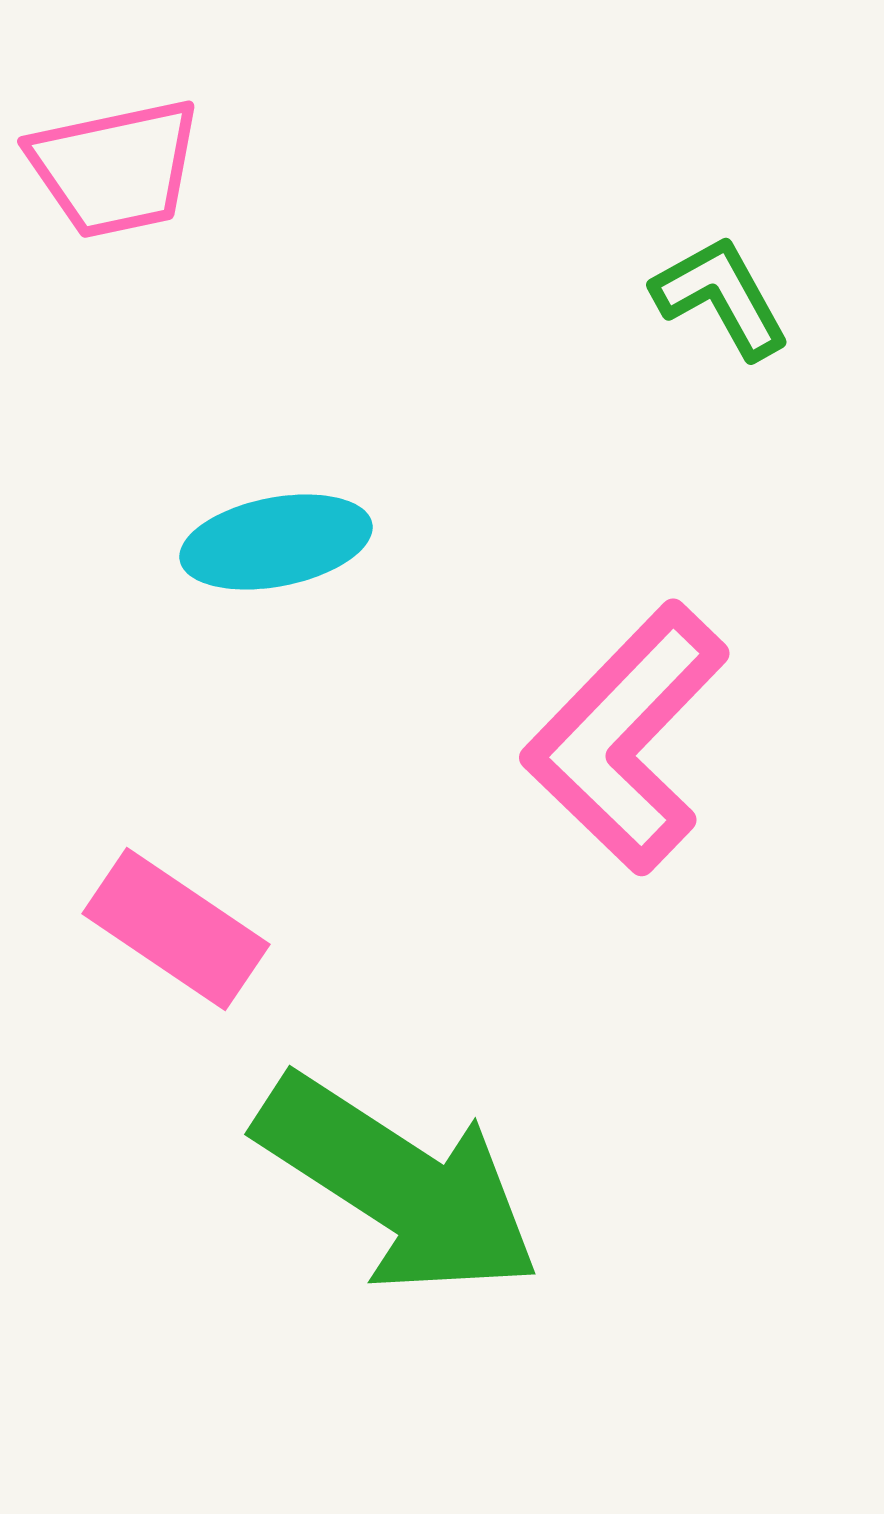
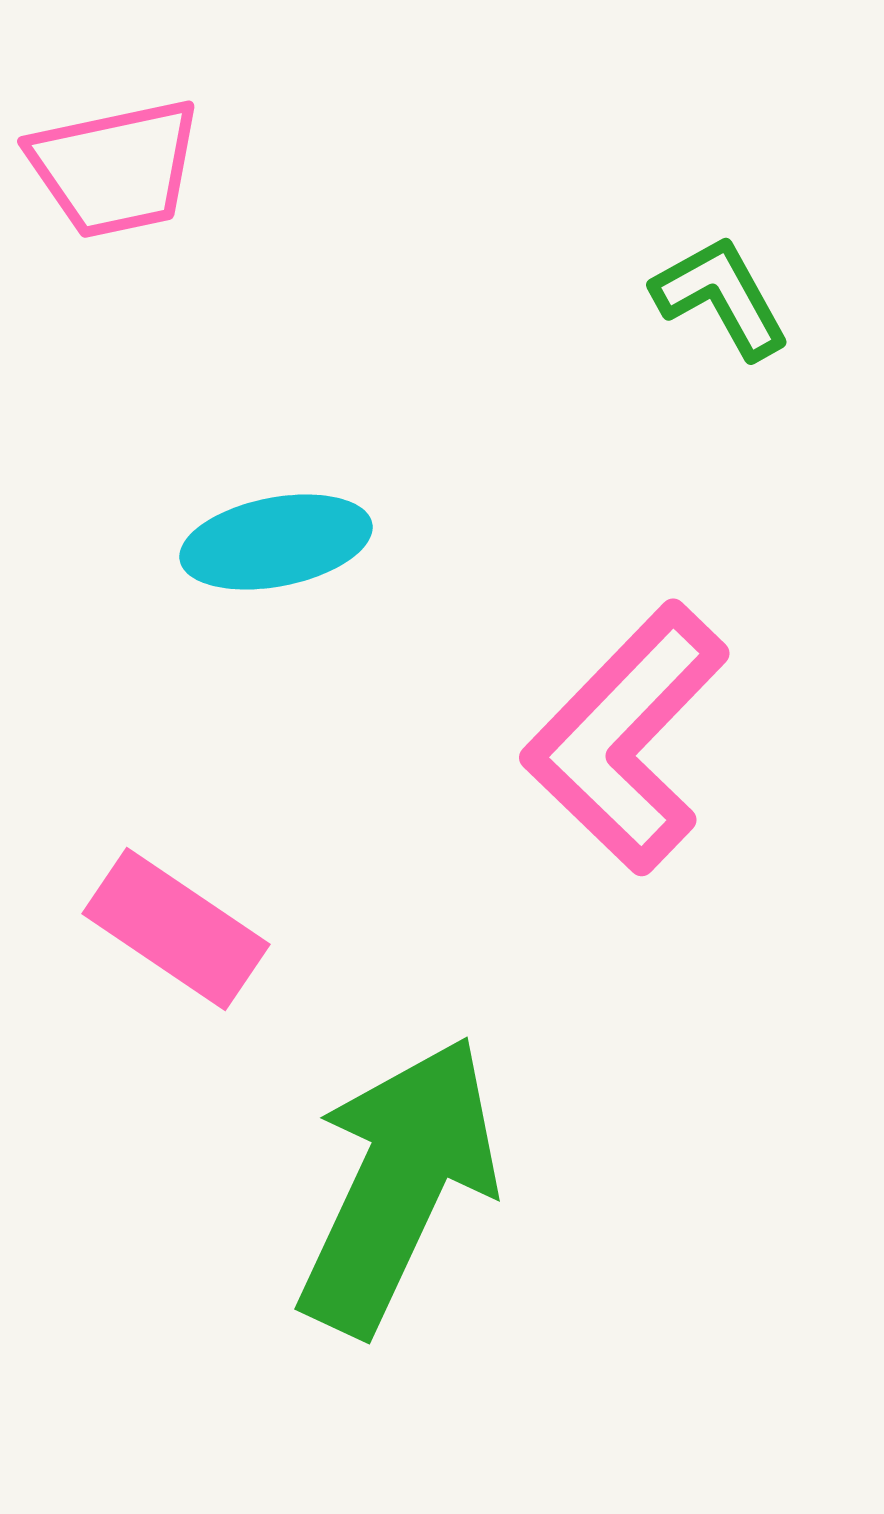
green arrow: rotated 98 degrees counterclockwise
